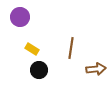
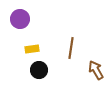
purple circle: moved 2 px down
yellow rectangle: rotated 40 degrees counterclockwise
brown arrow: moved 1 px down; rotated 114 degrees counterclockwise
